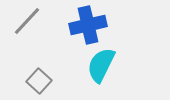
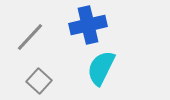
gray line: moved 3 px right, 16 px down
cyan semicircle: moved 3 px down
